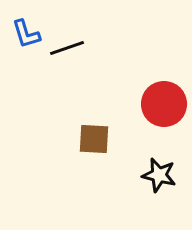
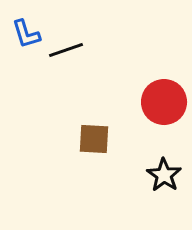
black line: moved 1 px left, 2 px down
red circle: moved 2 px up
black star: moved 5 px right; rotated 20 degrees clockwise
